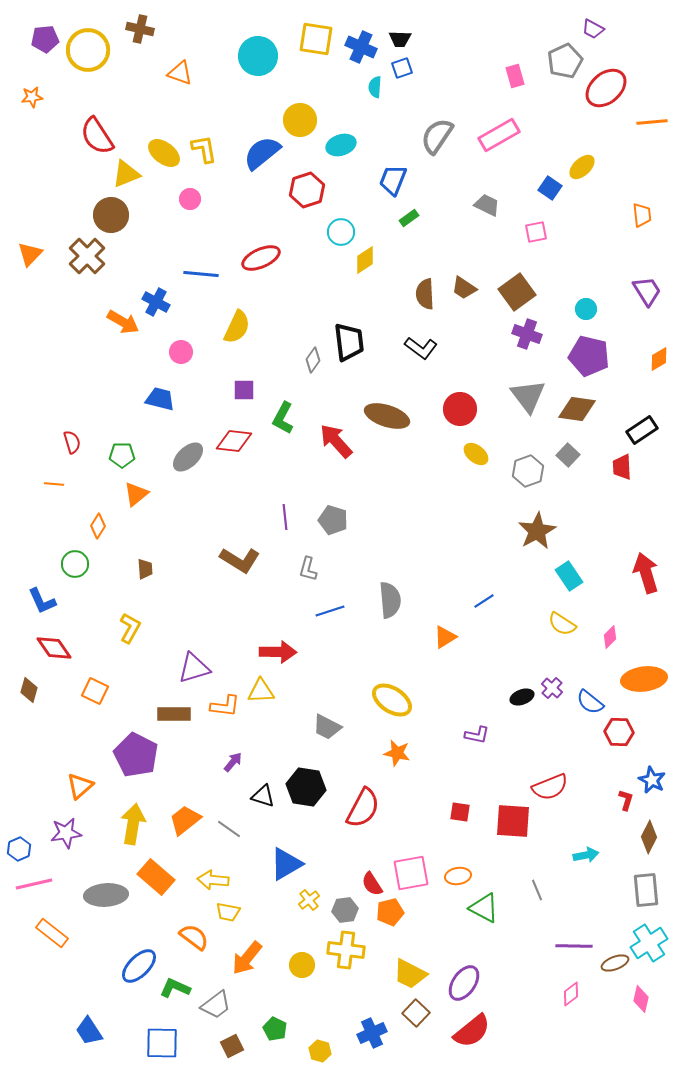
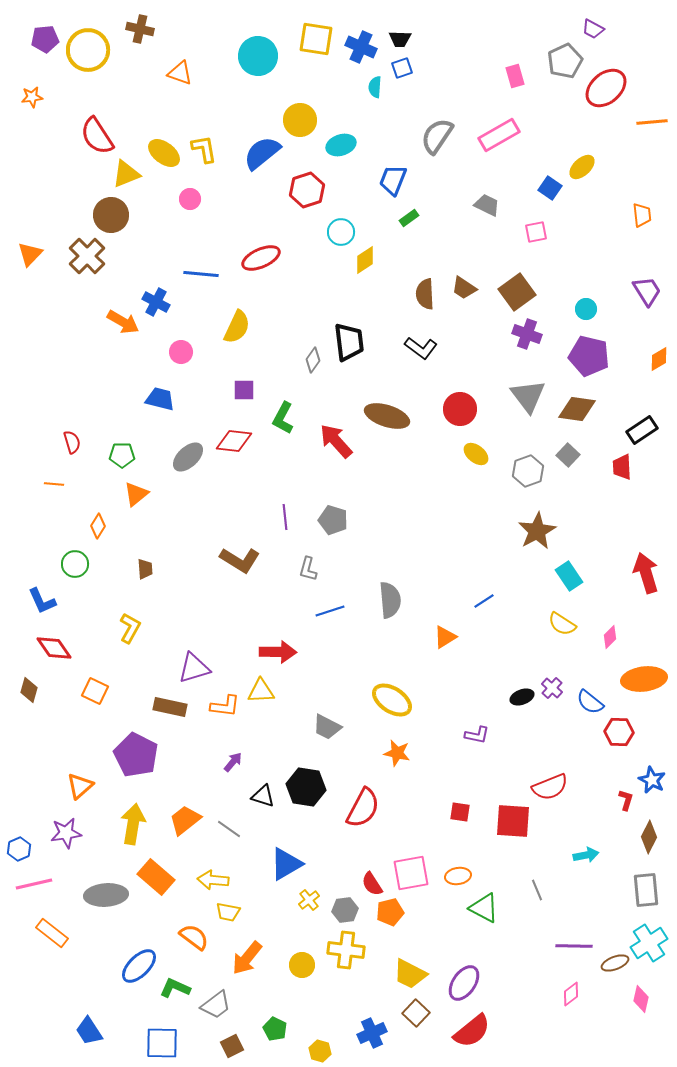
brown rectangle at (174, 714): moved 4 px left, 7 px up; rotated 12 degrees clockwise
